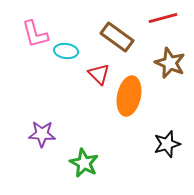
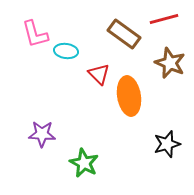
red line: moved 1 px right, 1 px down
brown rectangle: moved 7 px right, 3 px up
orange ellipse: rotated 21 degrees counterclockwise
